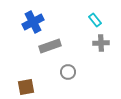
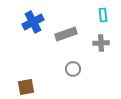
cyan rectangle: moved 8 px right, 5 px up; rotated 32 degrees clockwise
gray rectangle: moved 16 px right, 12 px up
gray circle: moved 5 px right, 3 px up
